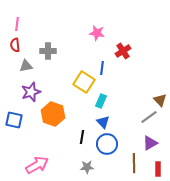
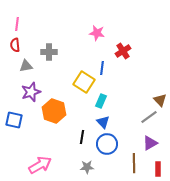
gray cross: moved 1 px right, 1 px down
orange hexagon: moved 1 px right, 3 px up
pink arrow: moved 3 px right
